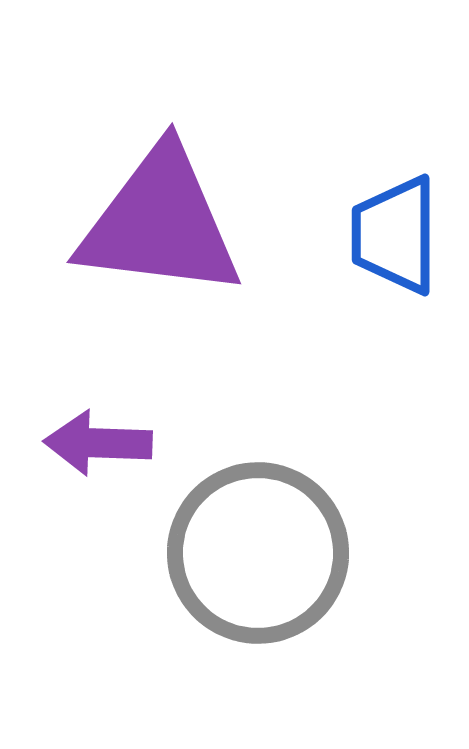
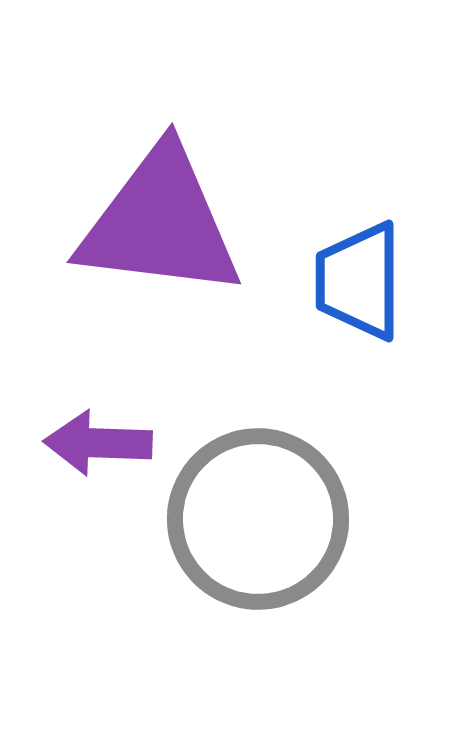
blue trapezoid: moved 36 px left, 46 px down
gray circle: moved 34 px up
